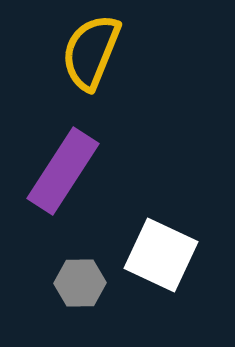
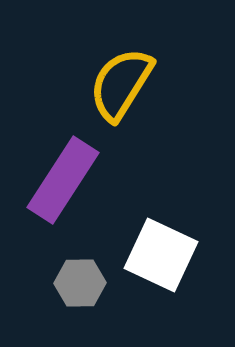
yellow semicircle: moved 30 px right, 32 px down; rotated 10 degrees clockwise
purple rectangle: moved 9 px down
